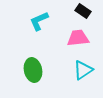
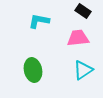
cyan L-shape: rotated 35 degrees clockwise
